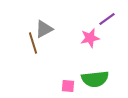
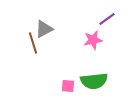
pink star: moved 3 px right, 2 px down
green semicircle: moved 1 px left, 2 px down
